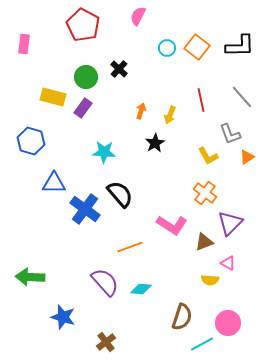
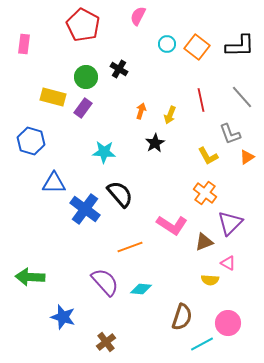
cyan circle: moved 4 px up
black cross: rotated 12 degrees counterclockwise
